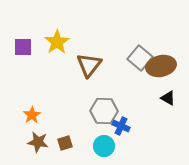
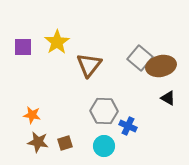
orange star: rotated 30 degrees counterclockwise
blue cross: moved 7 px right
